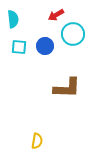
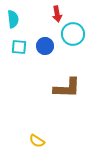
red arrow: moved 1 px right, 1 px up; rotated 70 degrees counterclockwise
yellow semicircle: rotated 112 degrees clockwise
